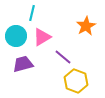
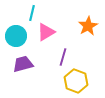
orange star: moved 2 px right
pink triangle: moved 4 px right, 5 px up
purple line: rotated 66 degrees clockwise
